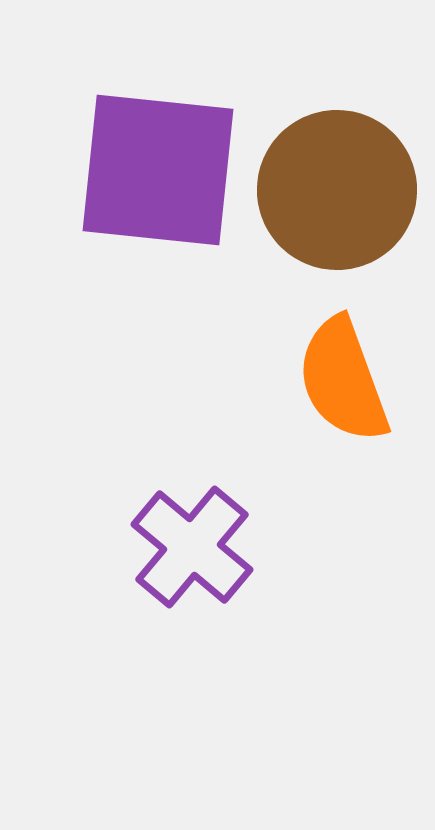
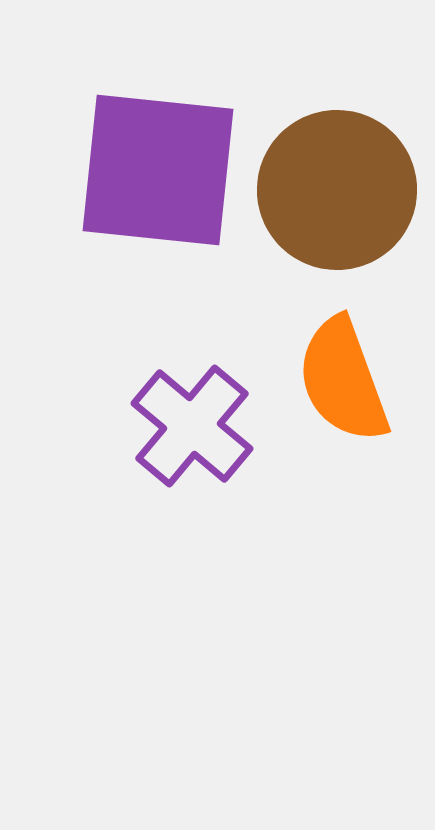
purple cross: moved 121 px up
